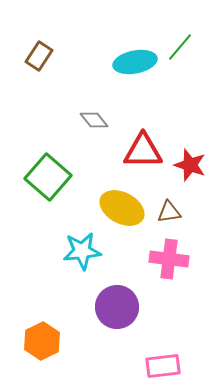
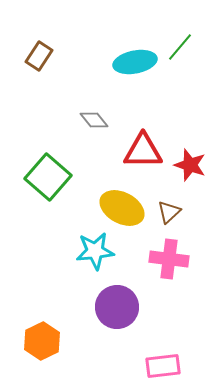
brown triangle: rotated 35 degrees counterclockwise
cyan star: moved 13 px right
